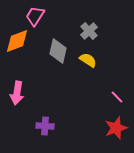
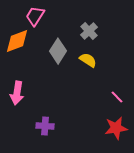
gray diamond: rotated 20 degrees clockwise
red star: rotated 10 degrees clockwise
